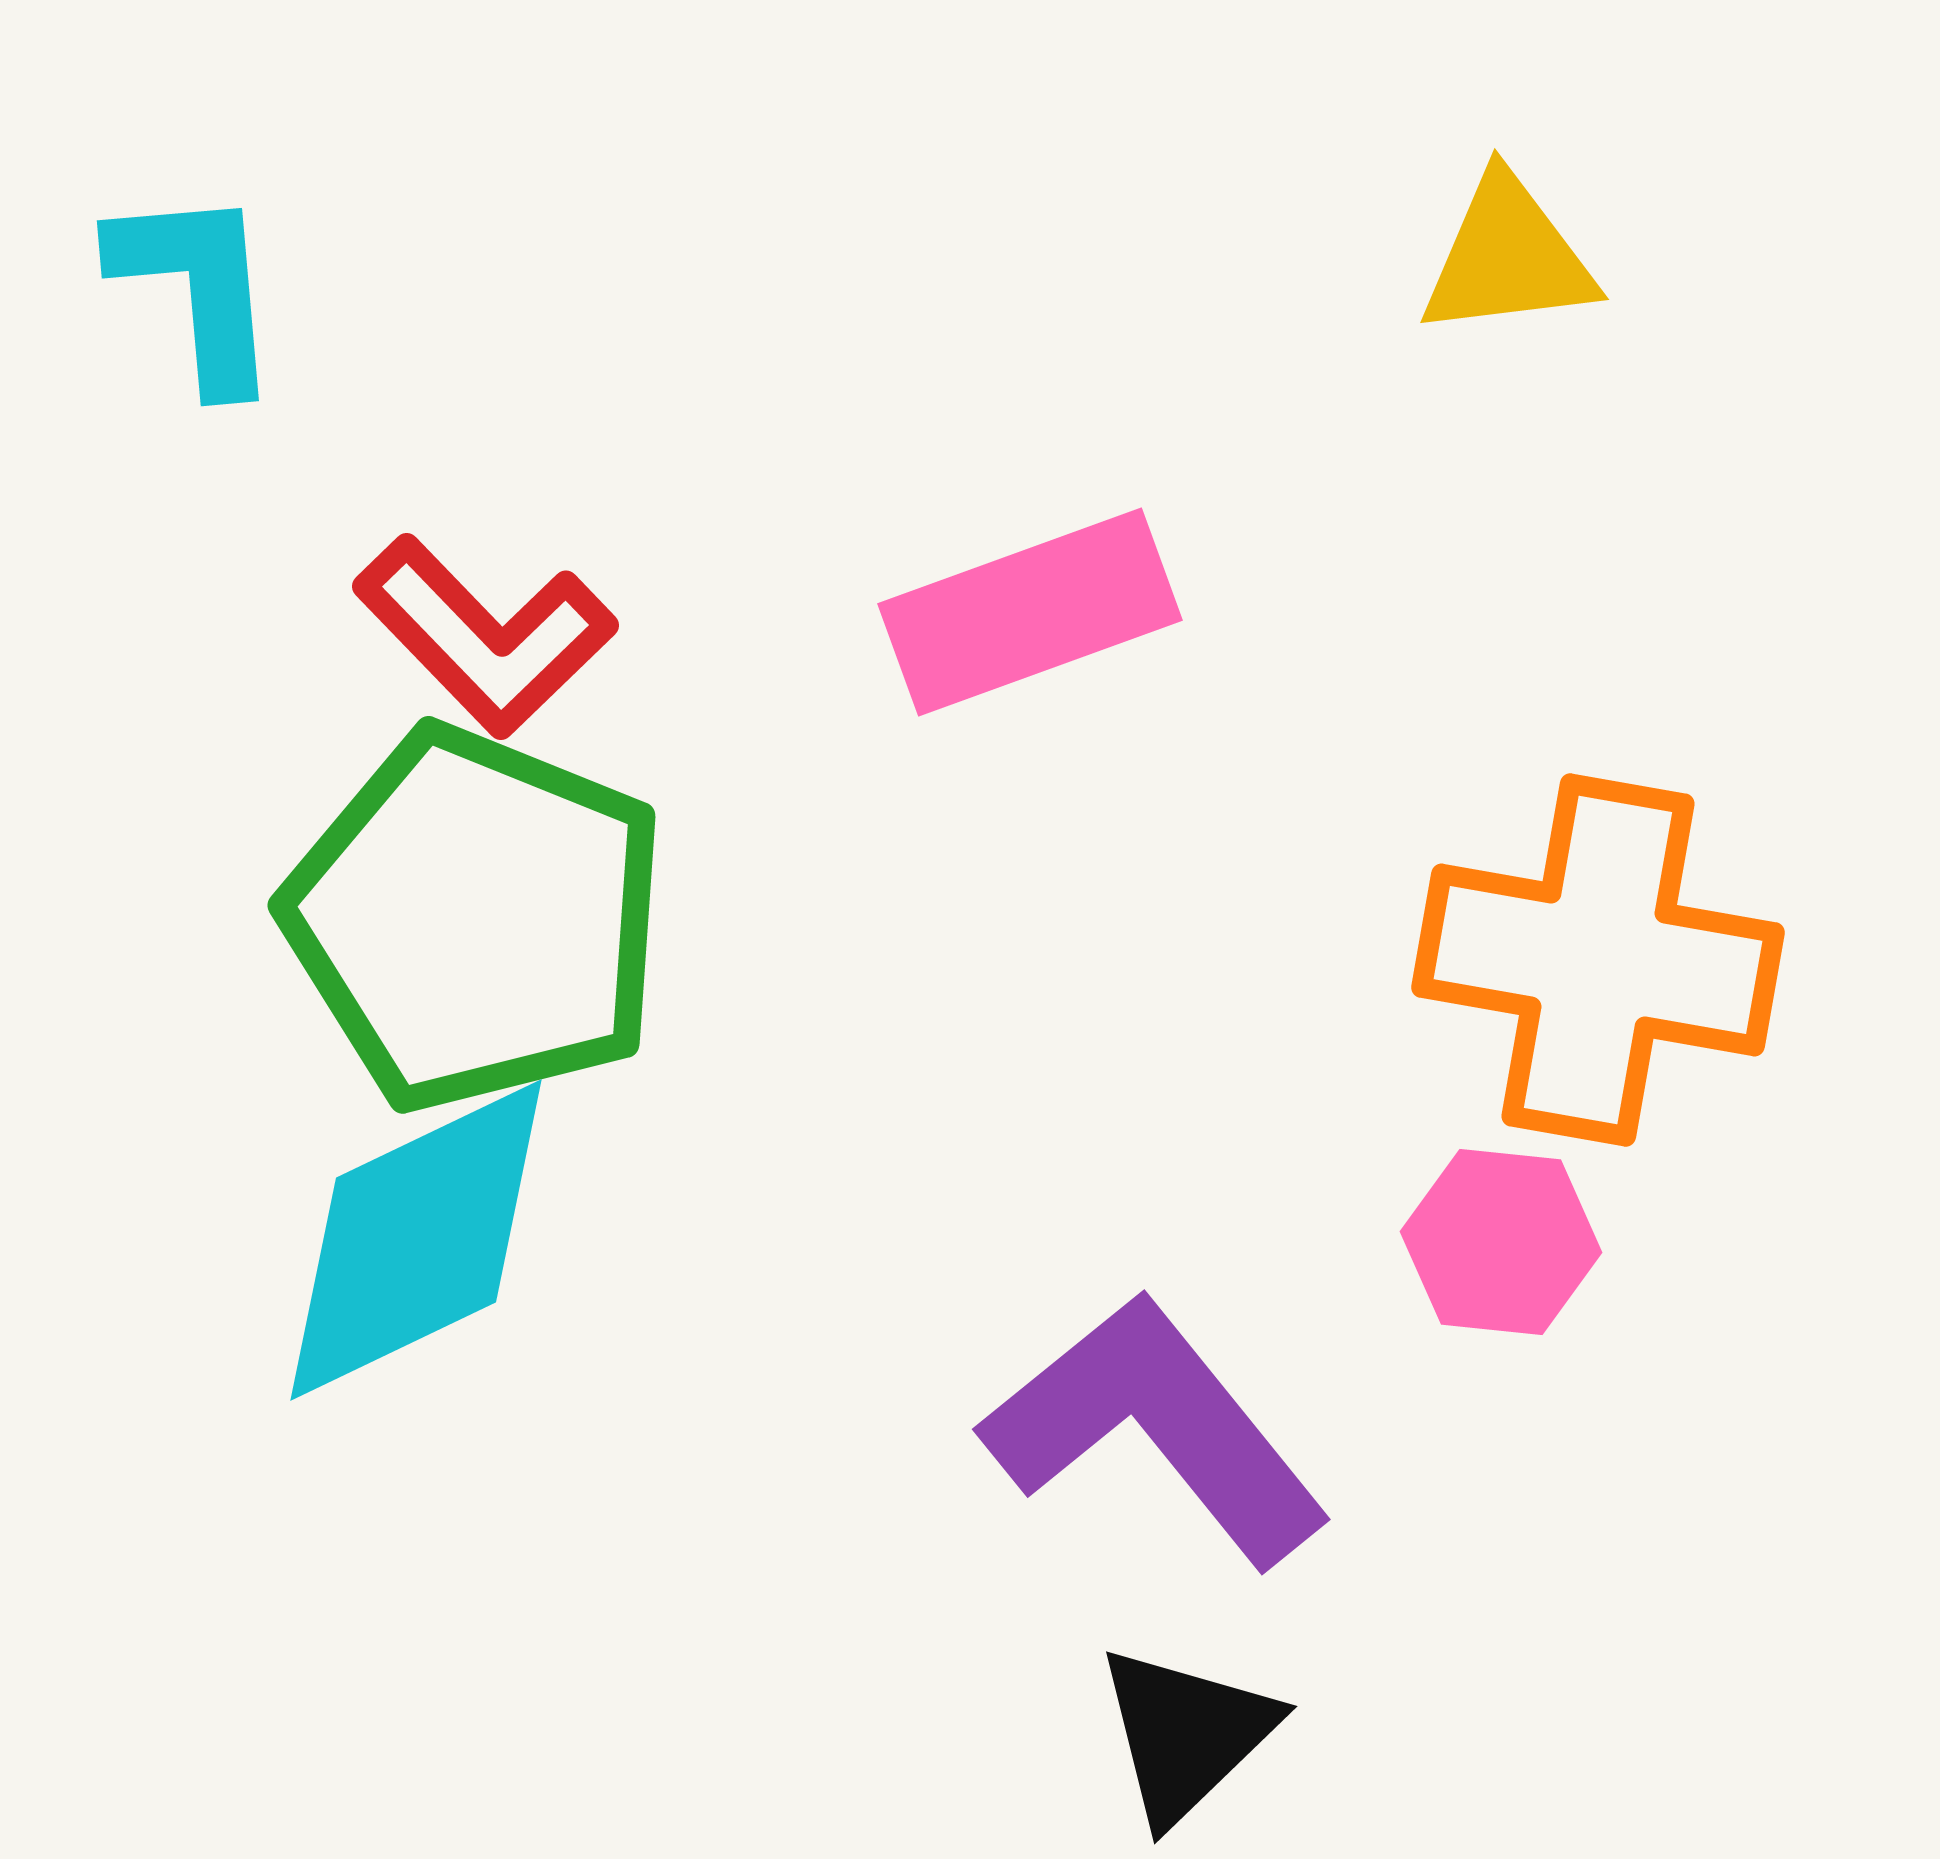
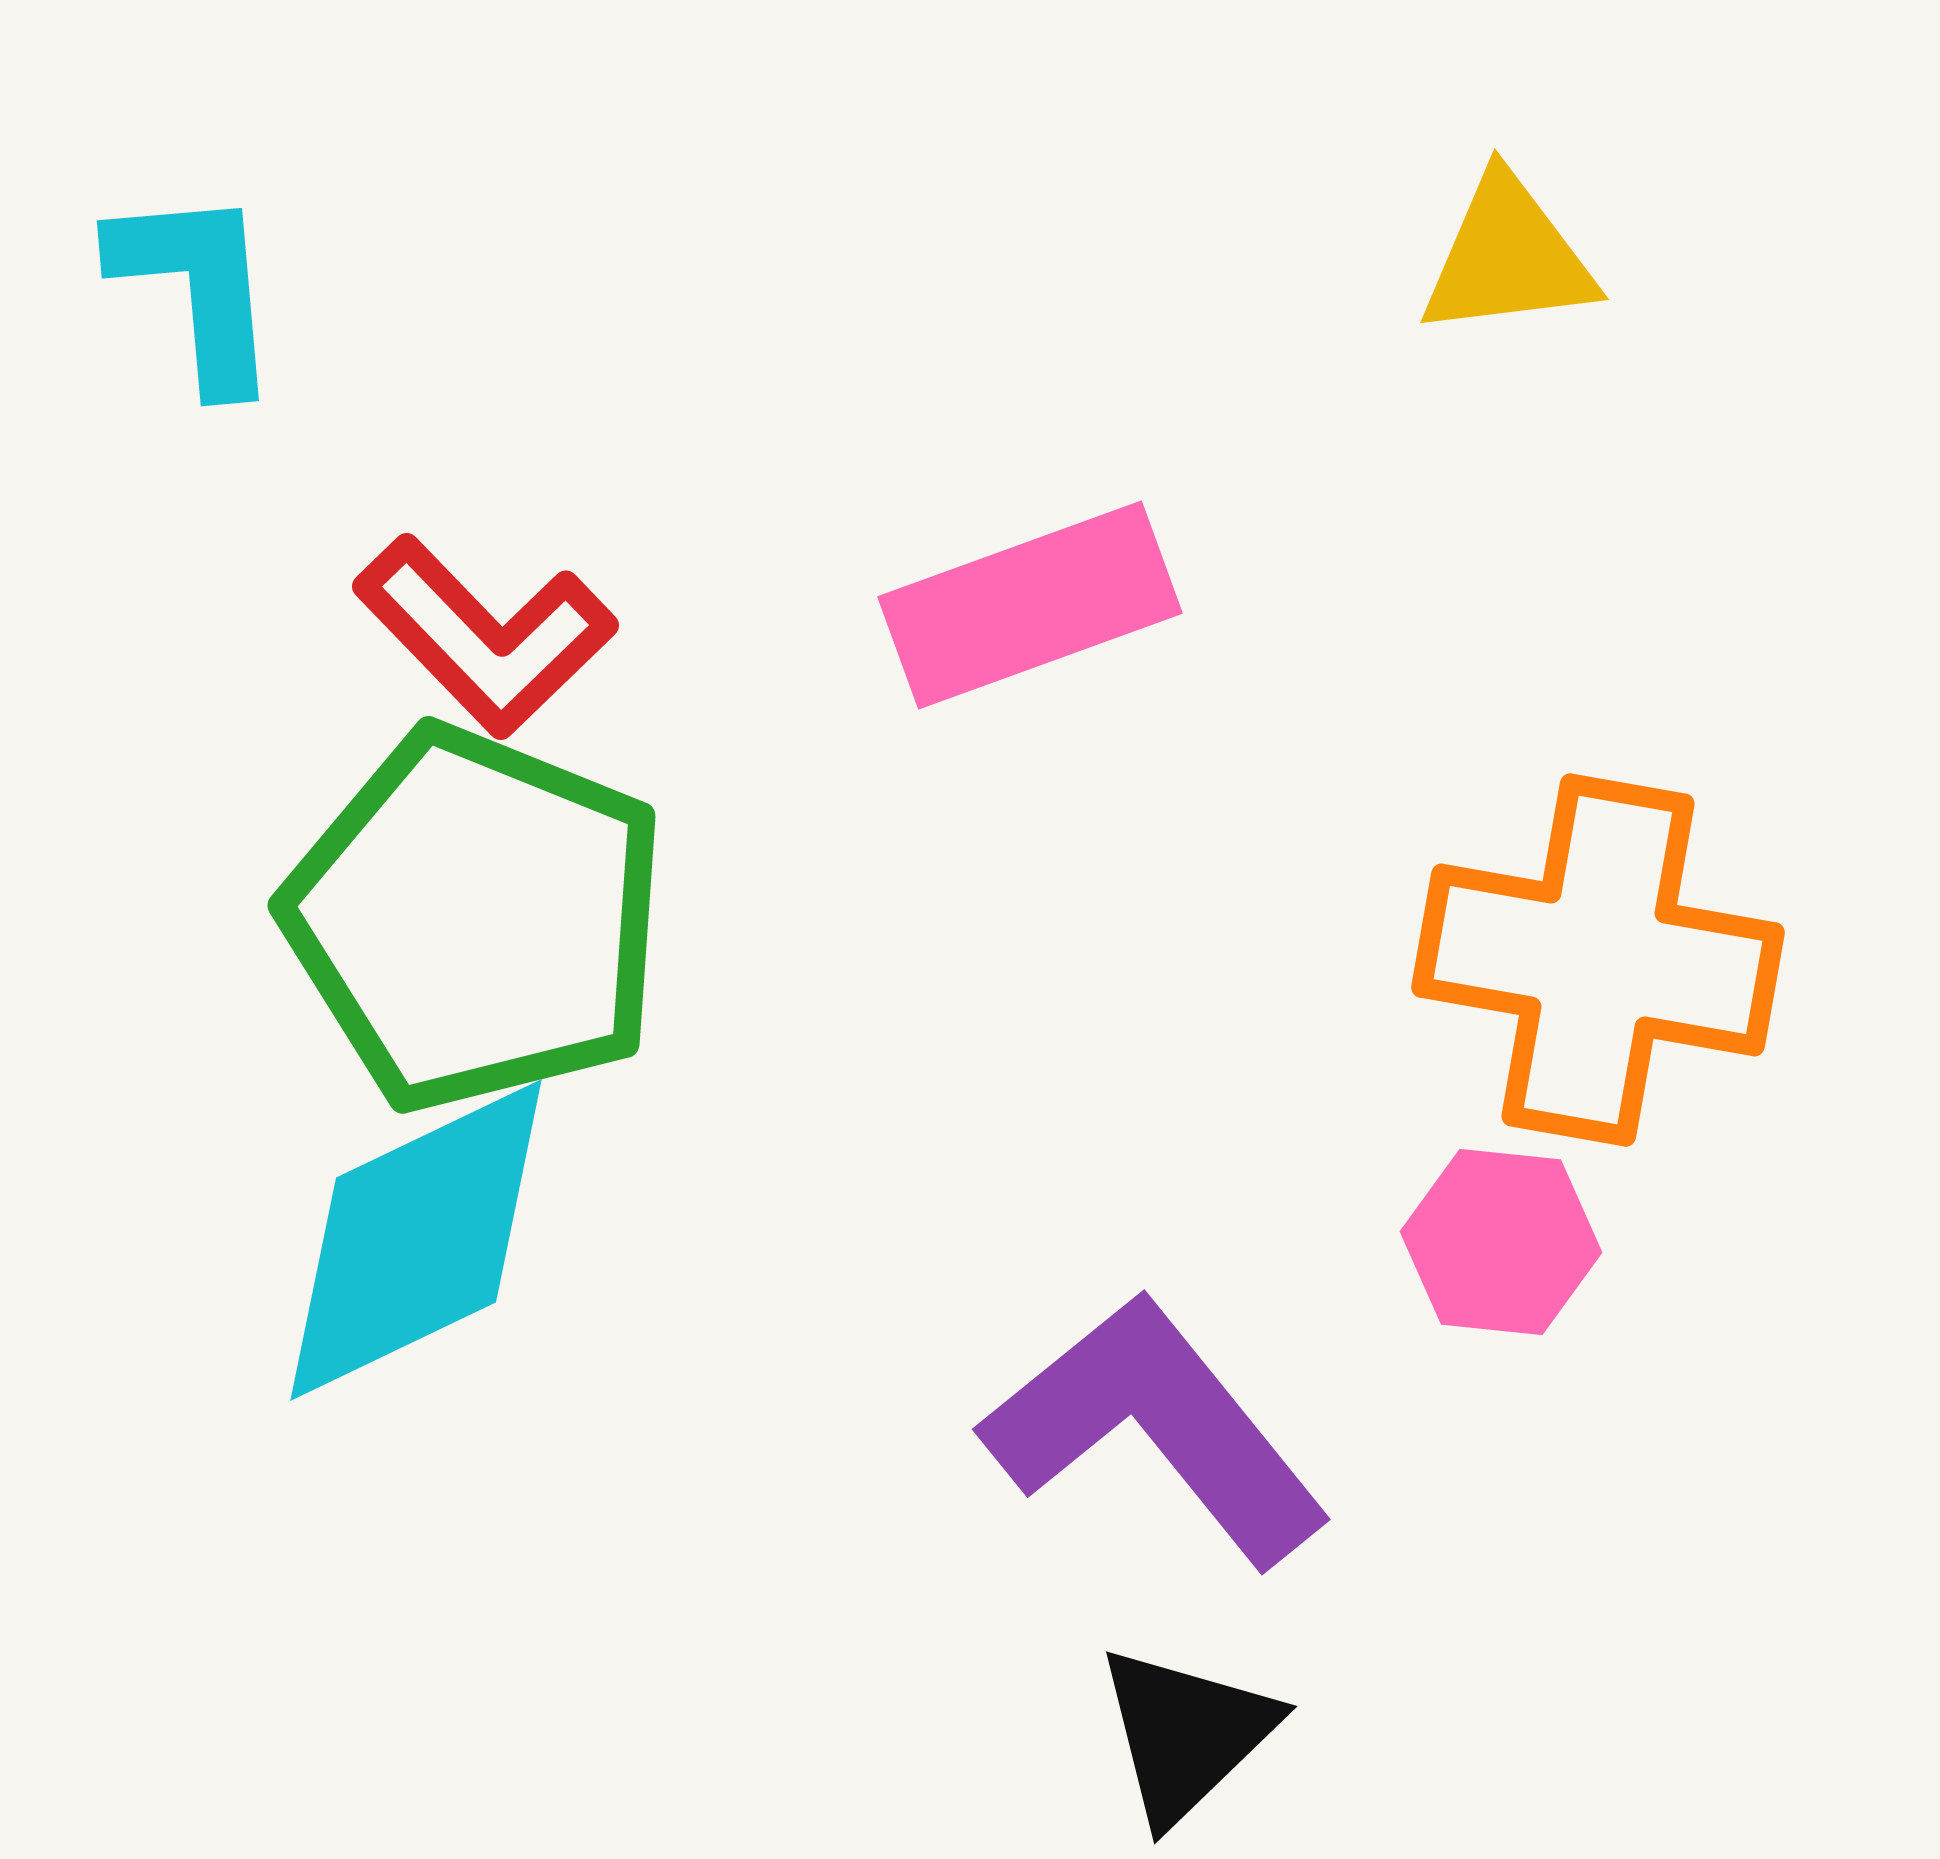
pink rectangle: moved 7 px up
